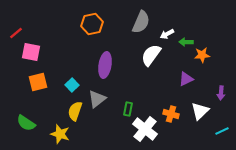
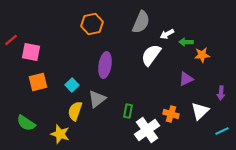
red line: moved 5 px left, 7 px down
green rectangle: moved 2 px down
white cross: moved 2 px right, 1 px down; rotated 15 degrees clockwise
